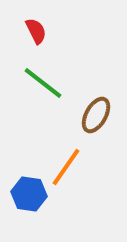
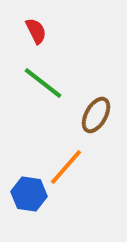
orange line: rotated 6 degrees clockwise
